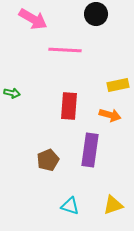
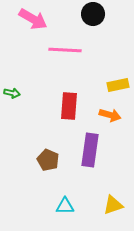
black circle: moved 3 px left
brown pentagon: rotated 25 degrees counterclockwise
cyan triangle: moved 5 px left; rotated 18 degrees counterclockwise
